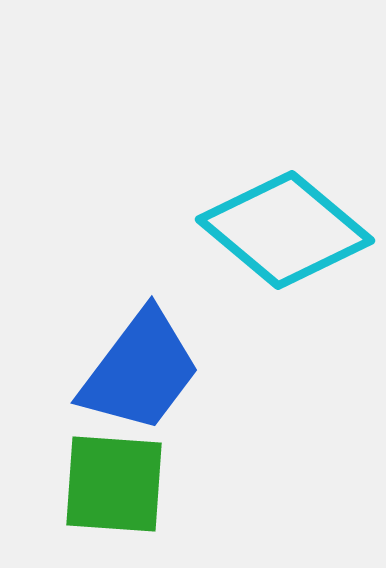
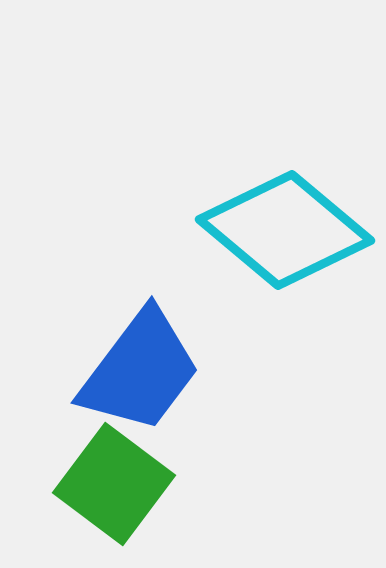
green square: rotated 33 degrees clockwise
